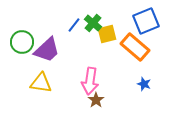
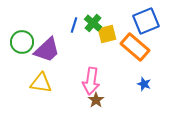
blue line: rotated 21 degrees counterclockwise
pink arrow: moved 1 px right
